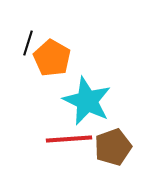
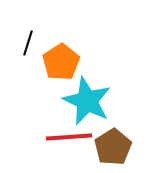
orange pentagon: moved 9 px right, 4 px down; rotated 9 degrees clockwise
red line: moved 2 px up
brown pentagon: rotated 12 degrees counterclockwise
